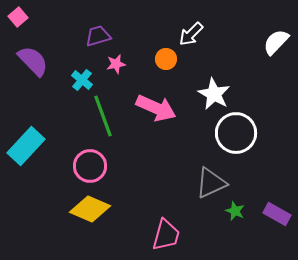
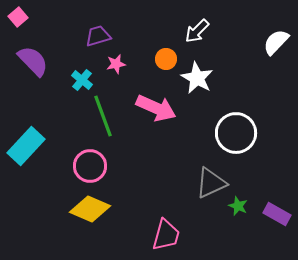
white arrow: moved 6 px right, 3 px up
white star: moved 17 px left, 16 px up
green star: moved 3 px right, 5 px up
